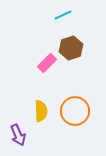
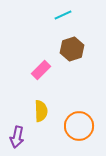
brown hexagon: moved 1 px right, 1 px down
pink rectangle: moved 6 px left, 7 px down
orange circle: moved 4 px right, 15 px down
purple arrow: moved 1 px left, 2 px down; rotated 35 degrees clockwise
